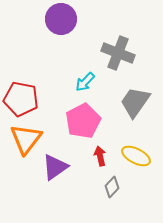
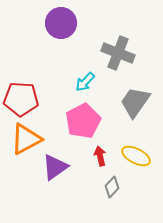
purple circle: moved 4 px down
red pentagon: rotated 8 degrees counterclockwise
orange triangle: rotated 24 degrees clockwise
